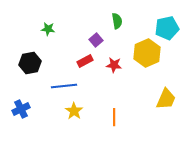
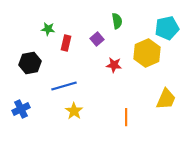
purple square: moved 1 px right, 1 px up
red rectangle: moved 19 px left, 18 px up; rotated 49 degrees counterclockwise
blue line: rotated 10 degrees counterclockwise
orange line: moved 12 px right
